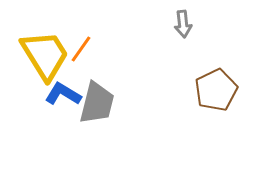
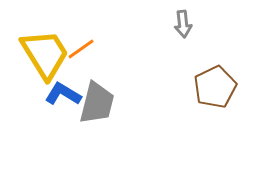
orange line: rotated 20 degrees clockwise
yellow trapezoid: moved 1 px up
brown pentagon: moved 1 px left, 3 px up
